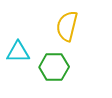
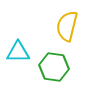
green hexagon: rotated 8 degrees clockwise
